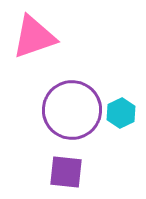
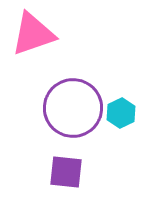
pink triangle: moved 1 px left, 3 px up
purple circle: moved 1 px right, 2 px up
